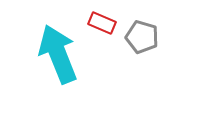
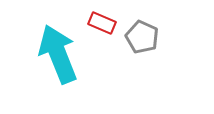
gray pentagon: rotated 8 degrees clockwise
